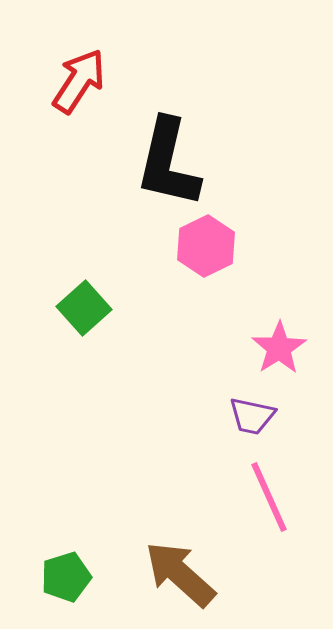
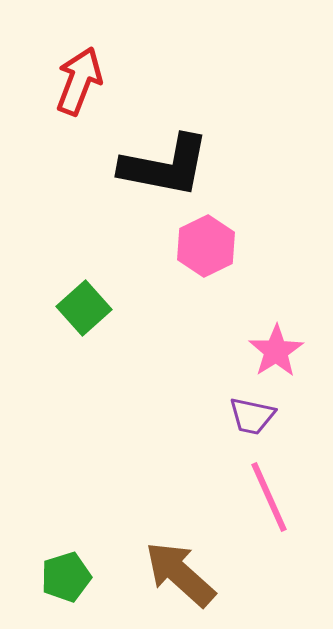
red arrow: rotated 12 degrees counterclockwise
black L-shape: moved 3 px left, 3 px down; rotated 92 degrees counterclockwise
pink star: moved 3 px left, 3 px down
